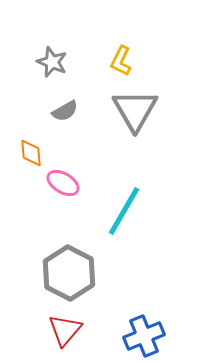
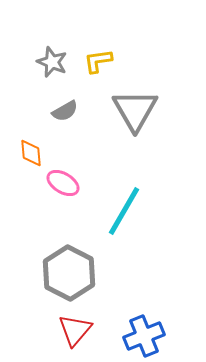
yellow L-shape: moved 23 px left; rotated 56 degrees clockwise
red triangle: moved 10 px right
